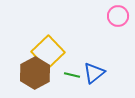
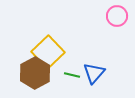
pink circle: moved 1 px left
blue triangle: rotated 10 degrees counterclockwise
